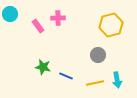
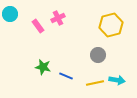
pink cross: rotated 24 degrees counterclockwise
cyan arrow: rotated 70 degrees counterclockwise
